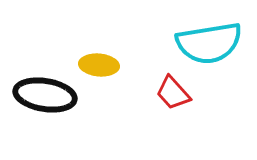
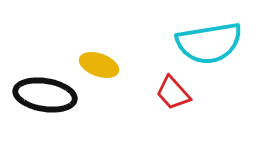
yellow ellipse: rotated 15 degrees clockwise
